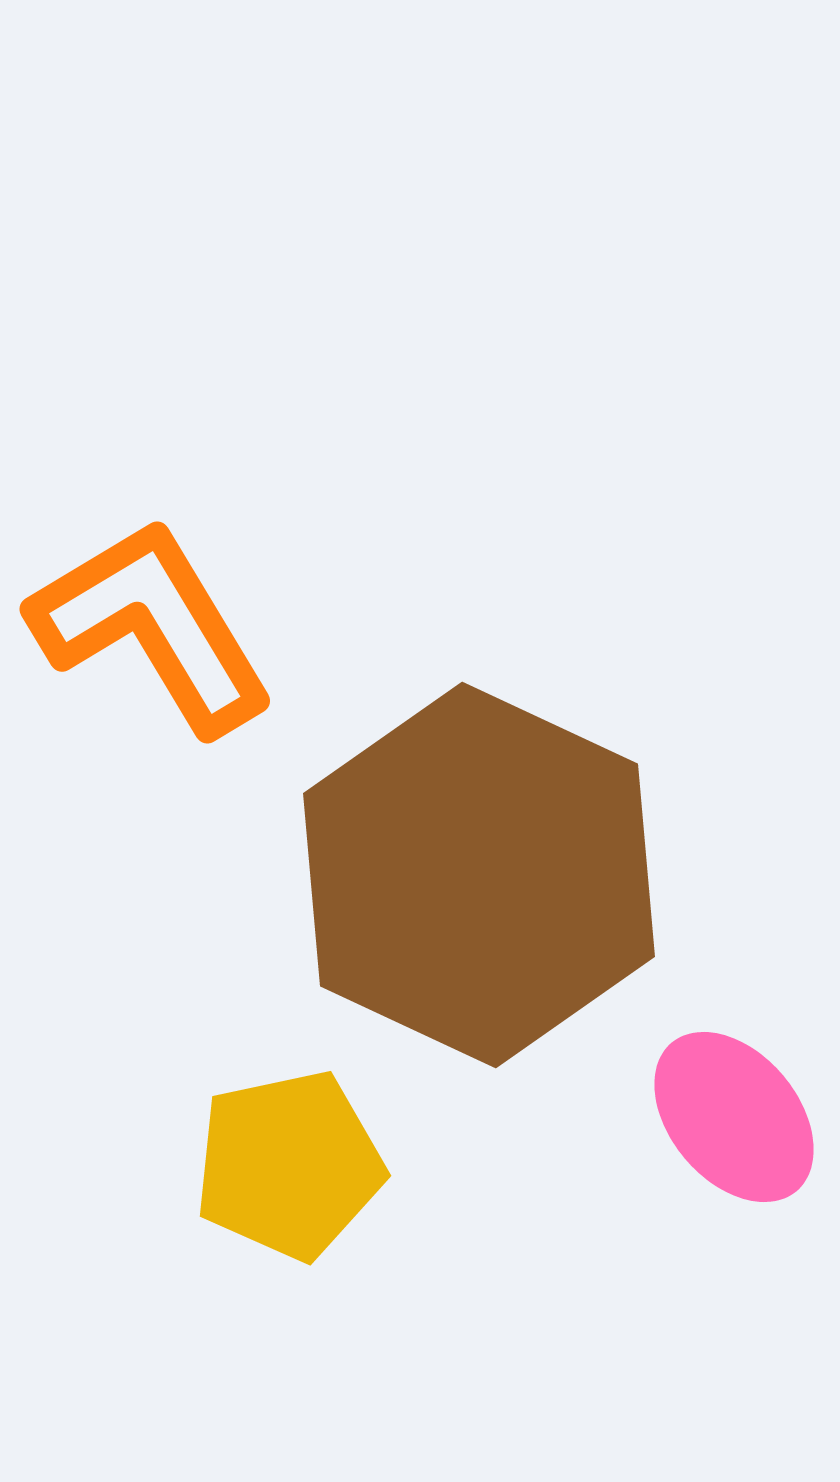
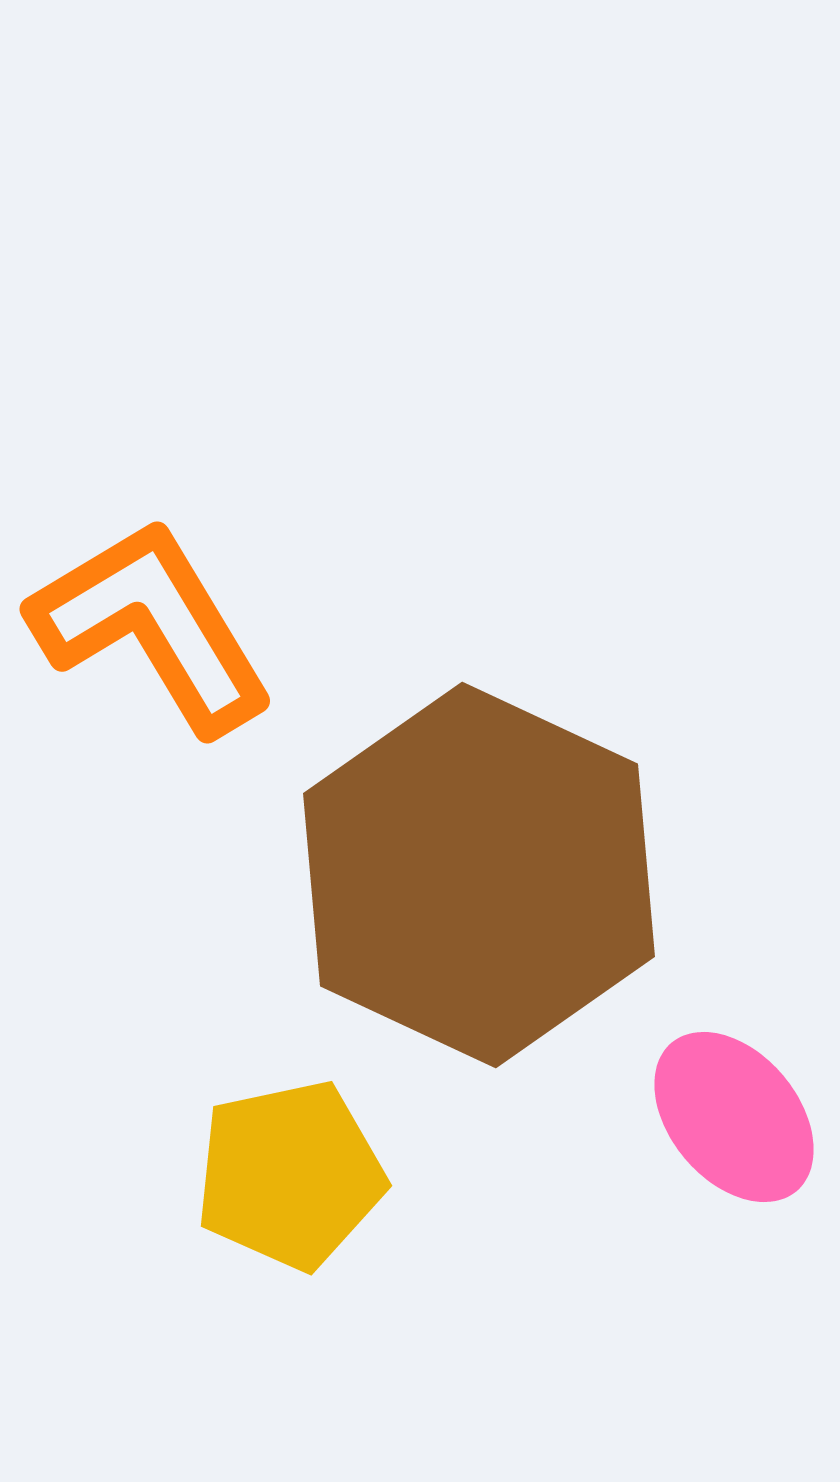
yellow pentagon: moved 1 px right, 10 px down
